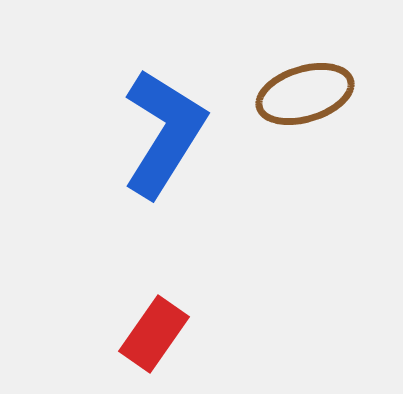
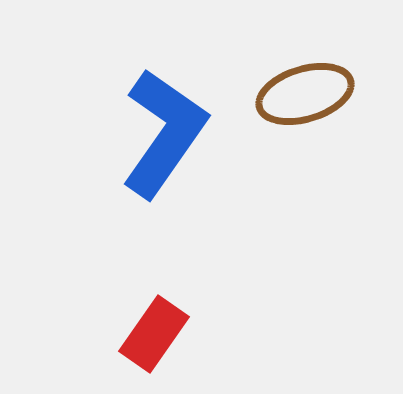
blue L-shape: rotated 3 degrees clockwise
